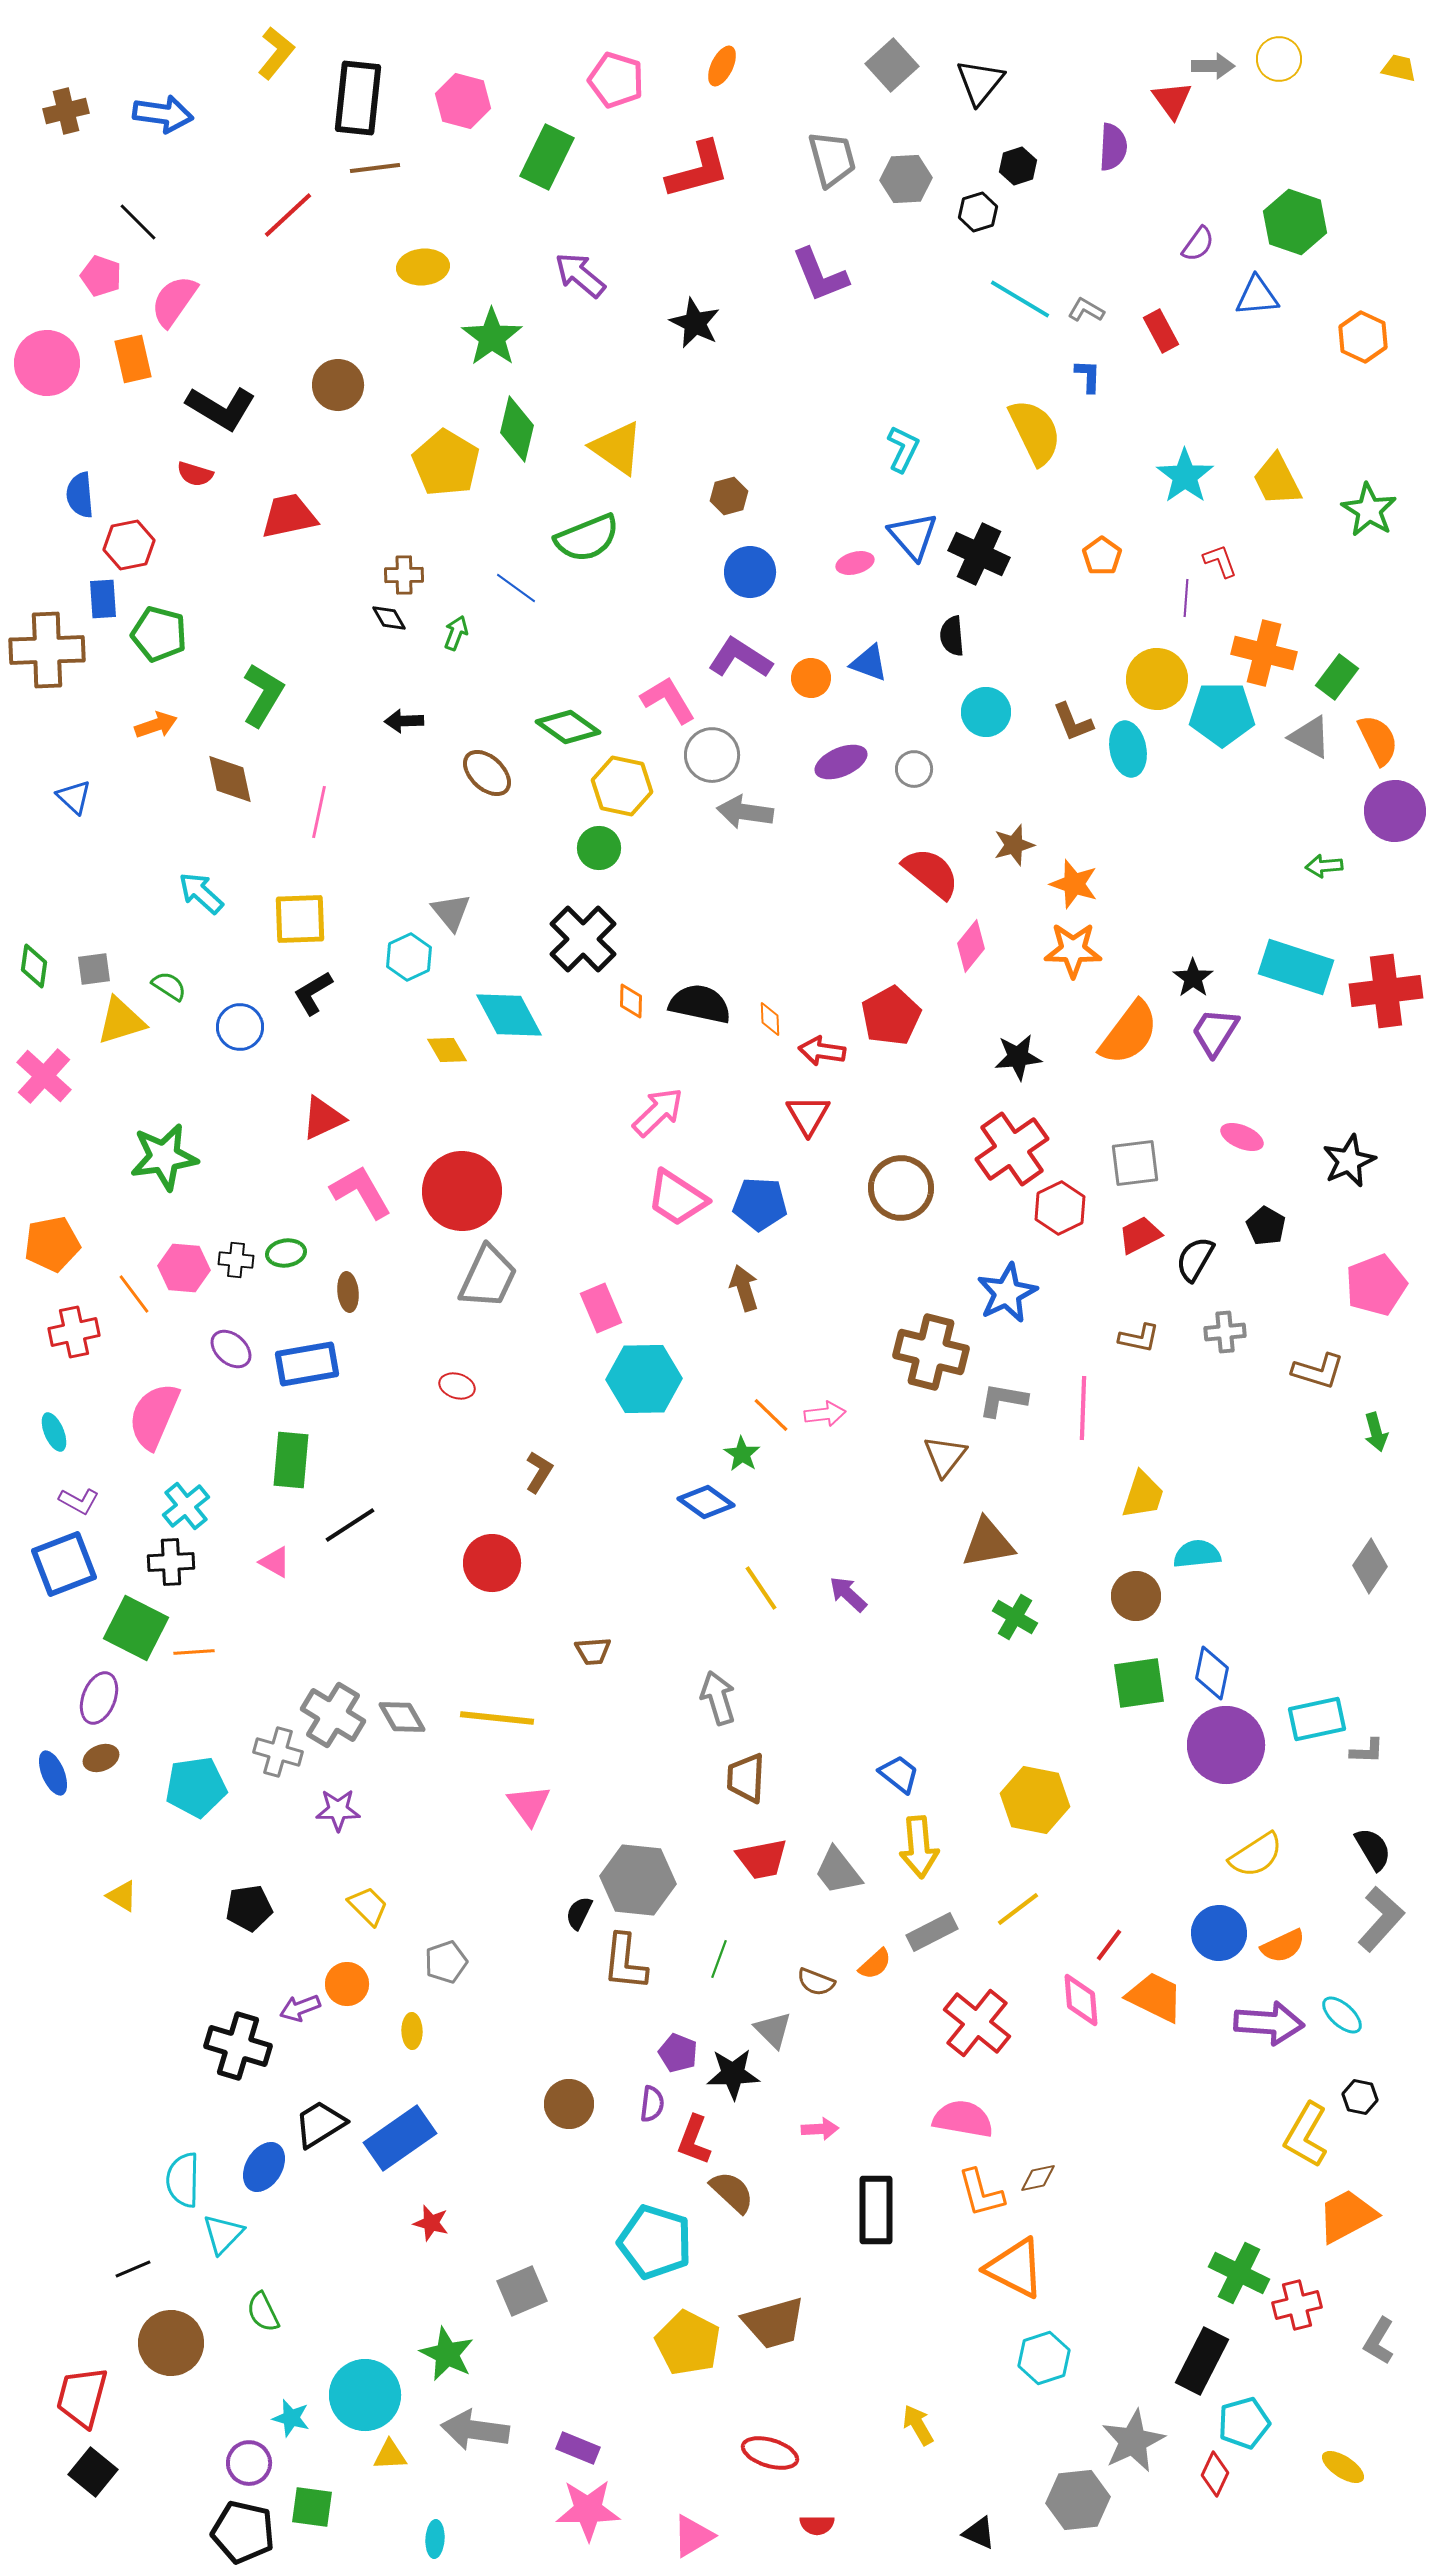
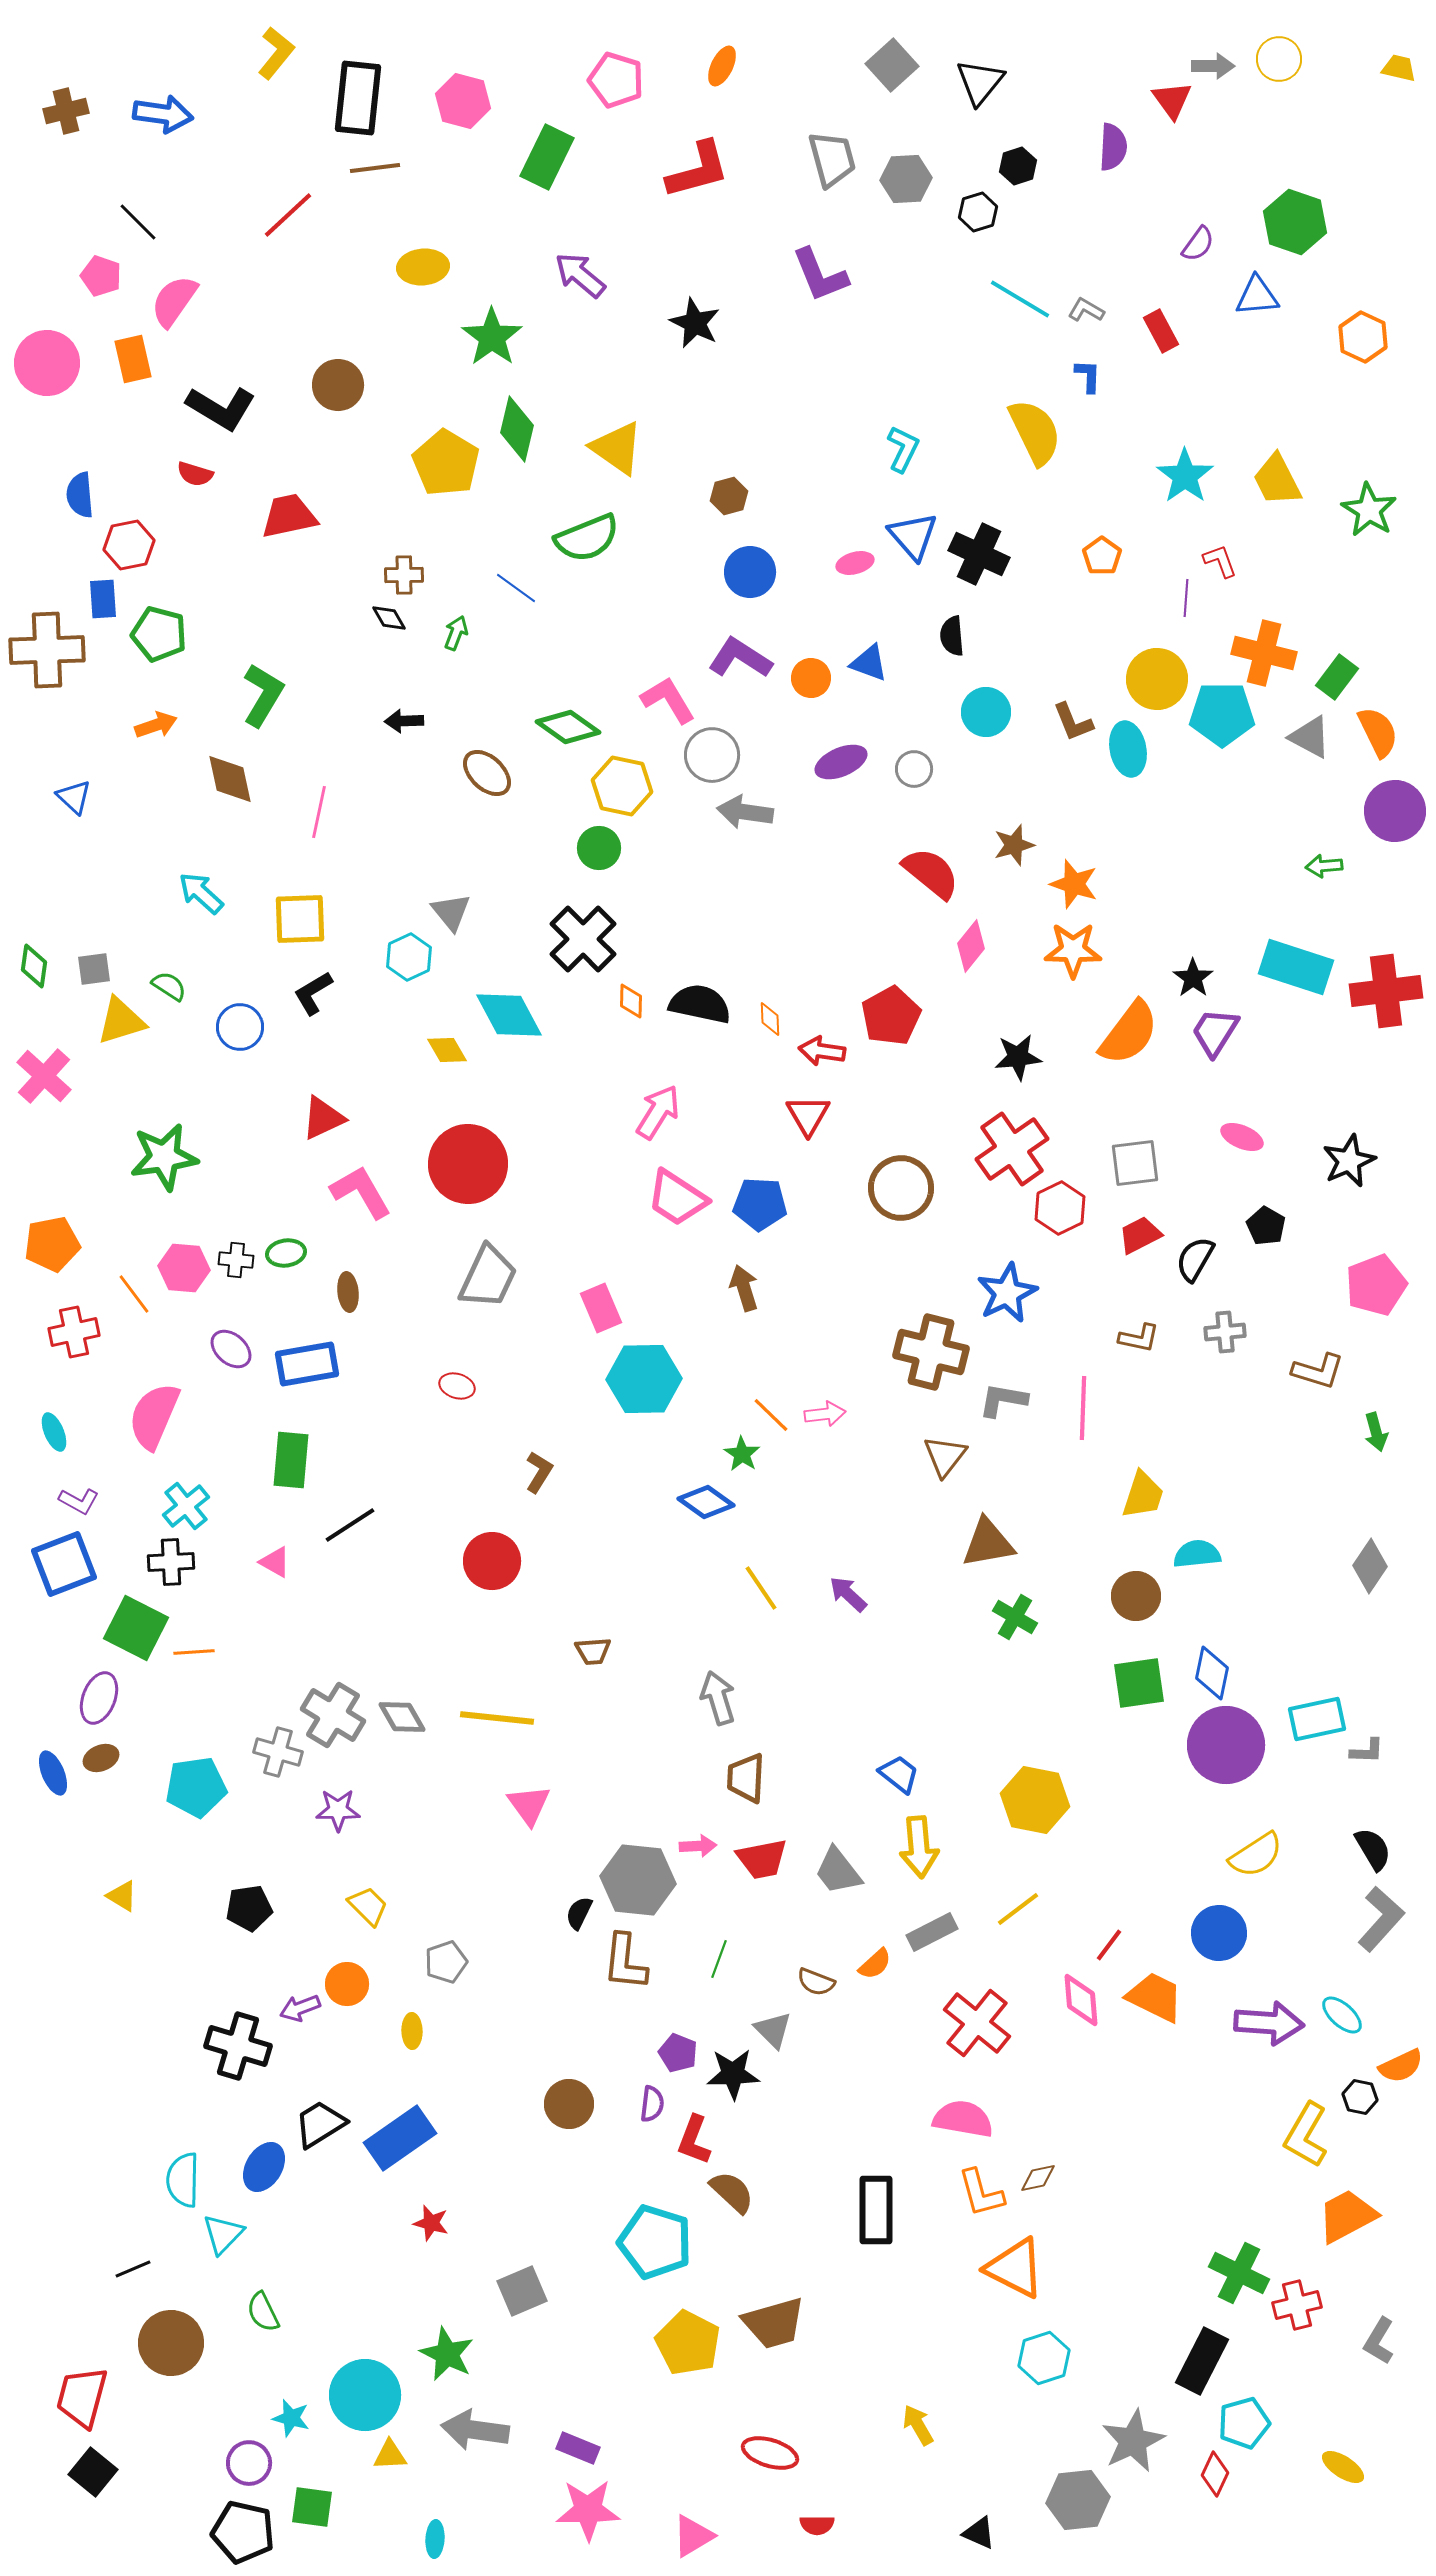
orange semicircle at (1378, 740): moved 8 px up
pink arrow at (658, 1112): rotated 14 degrees counterclockwise
red circle at (462, 1191): moved 6 px right, 27 px up
red circle at (492, 1563): moved 2 px up
orange semicircle at (1283, 1946): moved 118 px right, 120 px down
pink arrow at (820, 2129): moved 122 px left, 283 px up
